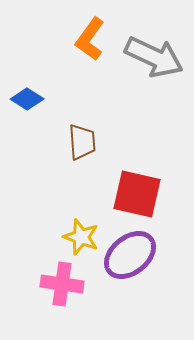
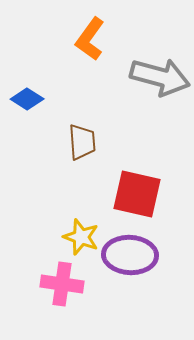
gray arrow: moved 6 px right, 20 px down; rotated 10 degrees counterclockwise
purple ellipse: rotated 42 degrees clockwise
